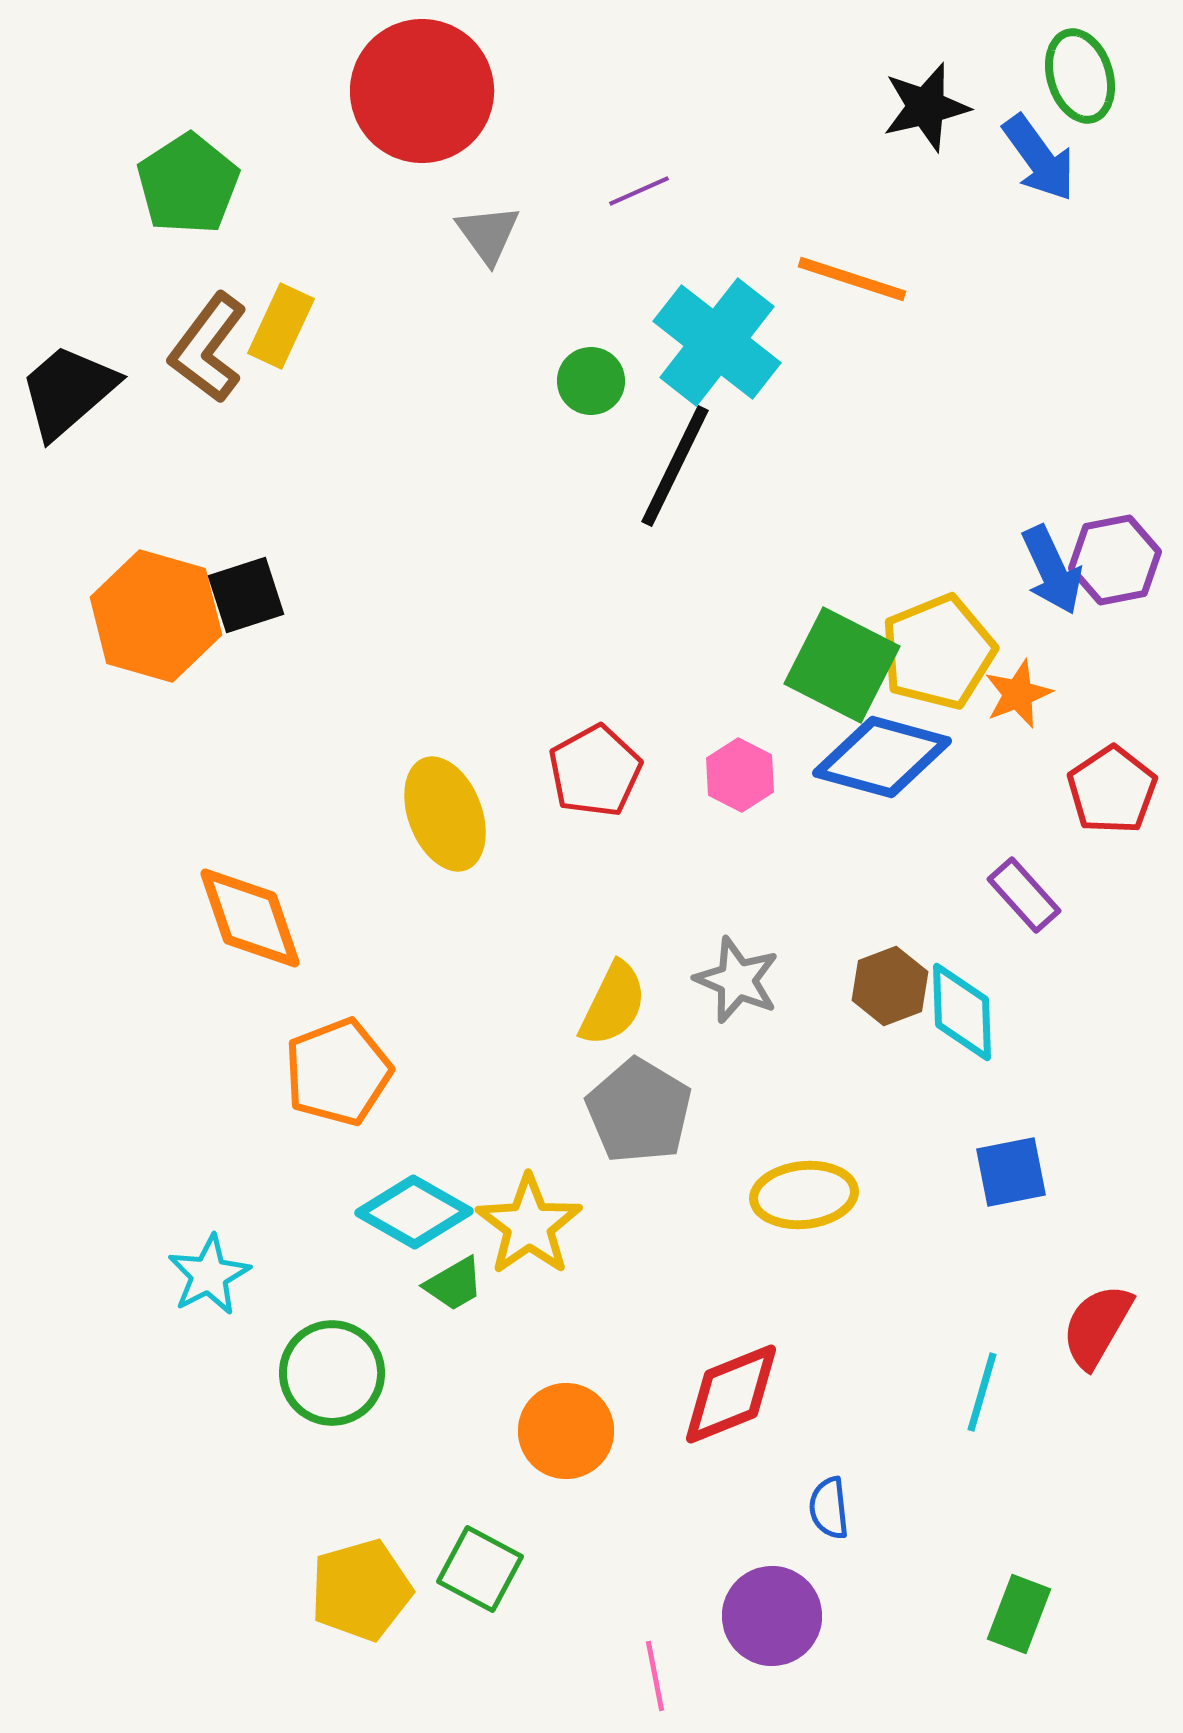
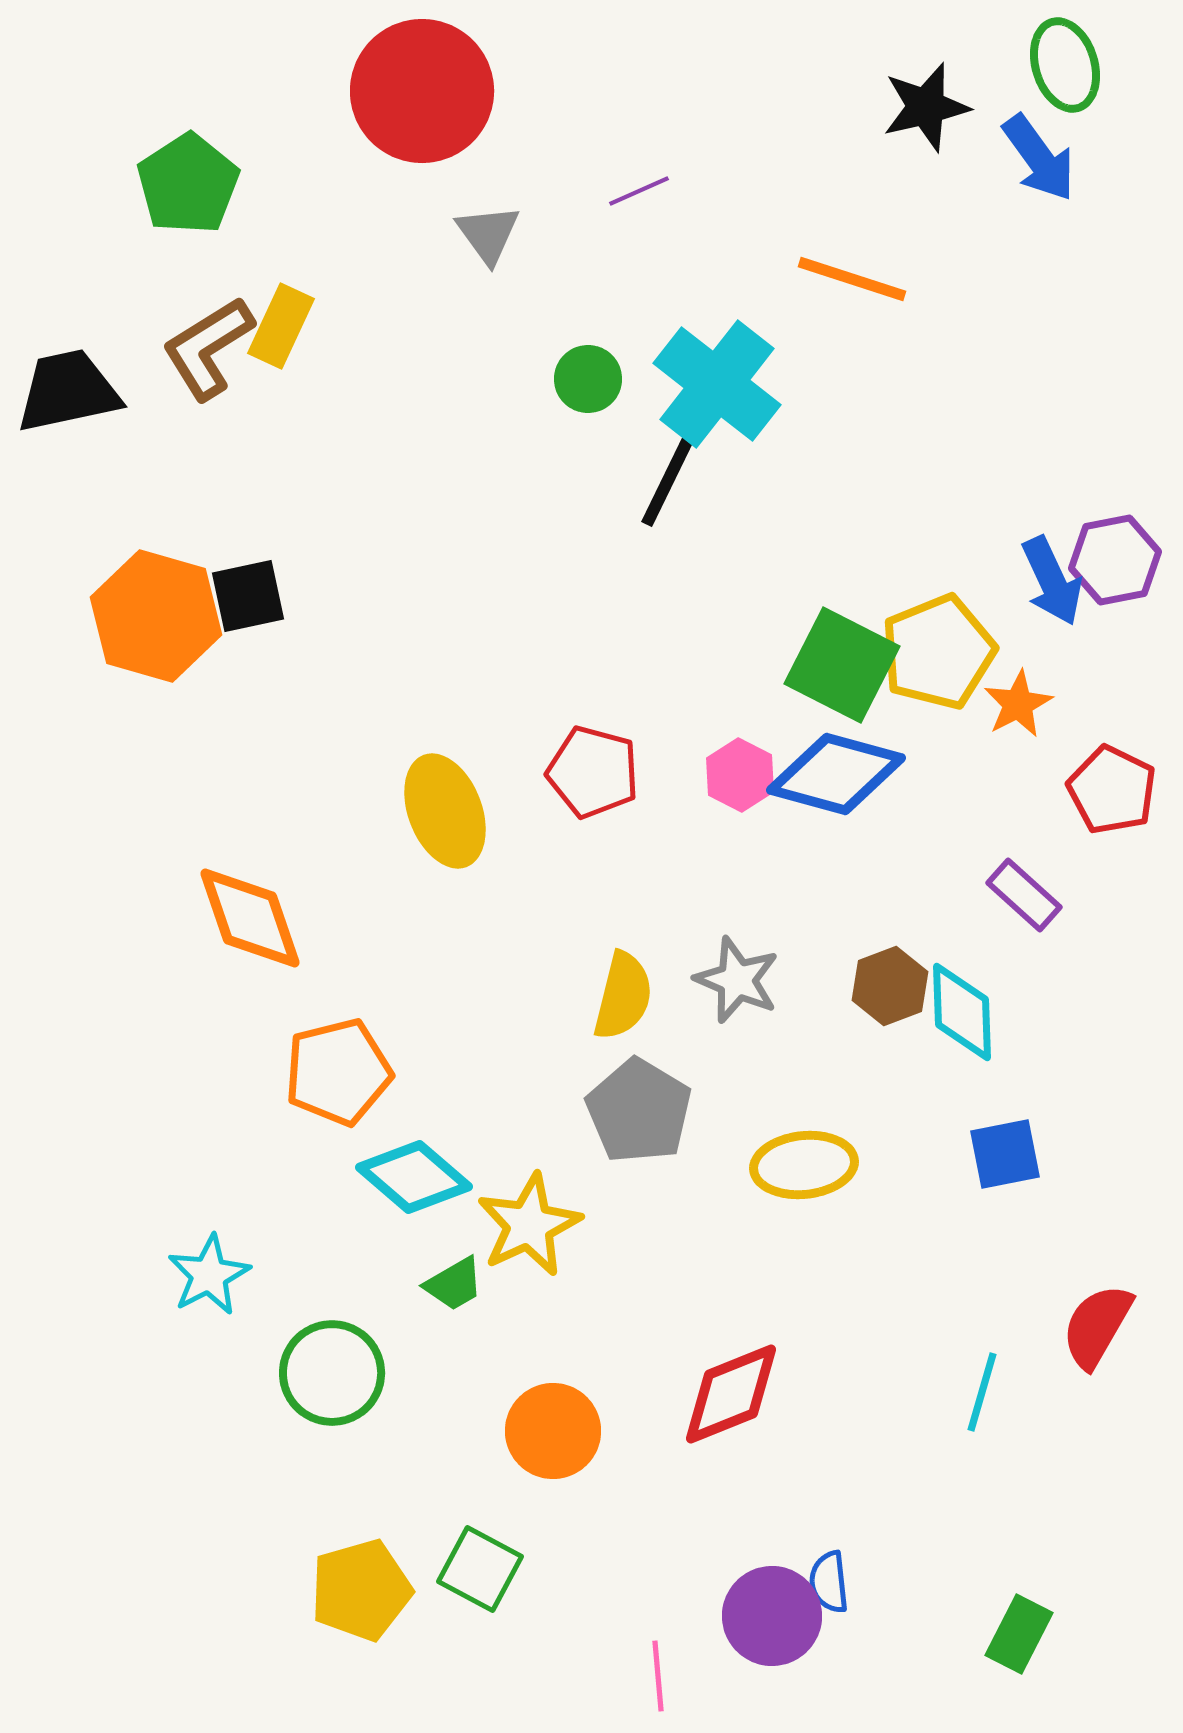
green ellipse at (1080, 76): moved 15 px left, 11 px up
cyan cross at (717, 342): moved 42 px down
brown L-shape at (208, 348): rotated 21 degrees clockwise
green circle at (591, 381): moved 3 px left, 2 px up
black trapezoid at (68, 391): rotated 29 degrees clockwise
blue arrow at (1052, 570): moved 11 px down
black square at (246, 595): moved 2 px right, 1 px down; rotated 6 degrees clockwise
orange star at (1018, 694): moved 10 px down; rotated 6 degrees counterclockwise
blue diamond at (882, 757): moved 46 px left, 17 px down
red pentagon at (595, 771): moved 2 px left, 1 px down; rotated 28 degrees counterclockwise
red pentagon at (1112, 790): rotated 12 degrees counterclockwise
yellow ellipse at (445, 814): moved 3 px up
purple rectangle at (1024, 895): rotated 6 degrees counterclockwise
yellow semicircle at (613, 1004): moved 10 px right, 8 px up; rotated 12 degrees counterclockwise
orange pentagon at (338, 1072): rotated 7 degrees clockwise
blue square at (1011, 1172): moved 6 px left, 18 px up
yellow ellipse at (804, 1195): moved 30 px up
cyan diamond at (414, 1212): moved 35 px up; rotated 11 degrees clockwise
yellow star at (529, 1225): rotated 10 degrees clockwise
orange circle at (566, 1431): moved 13 px left
blue semicircle at (829, 1508): moved 74 px down
green rectangle at (1019, 1614): moved 20 px down; rotated 6 degrees clockwise
pink line at (655, 1676): moved 3 px right; rotated 6 degrees clockwise
